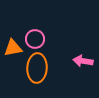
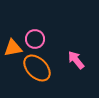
pink arrow: moved 7 px left, 1 px up; rotated 42 degrees clockwise
orange ellipse: rotated 48 degrees counterclockwise
